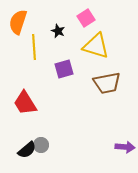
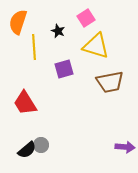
brown trapezoid: moved 3 px right, 1 px up
